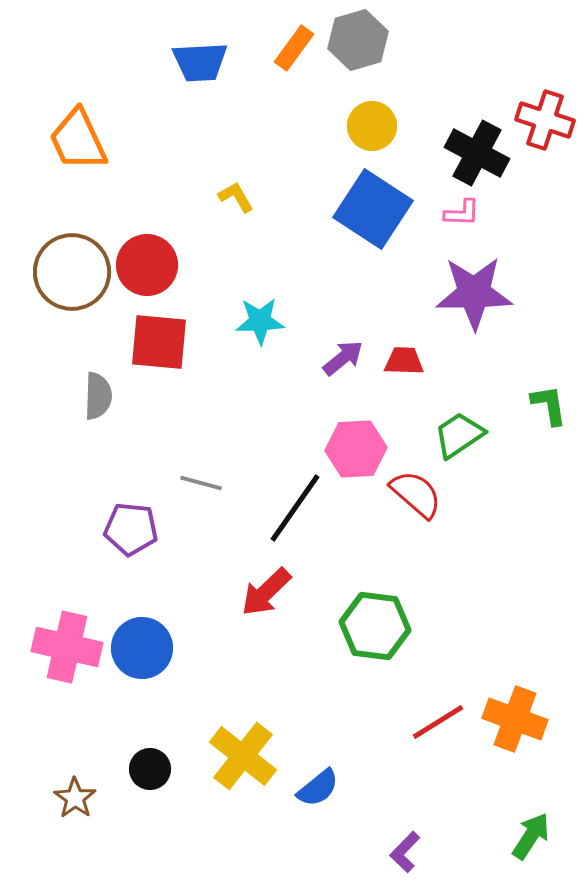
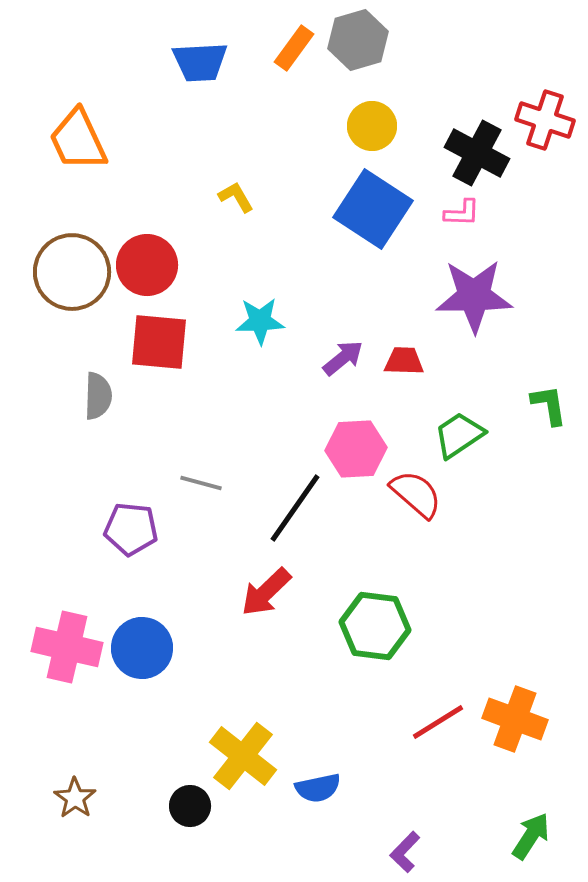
purple star: moved 3 px down
black circle: moved 40 px right, 37 px down
blue semicircle: rotated 27 degrees clockwise
